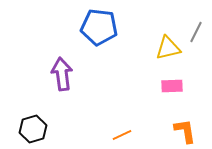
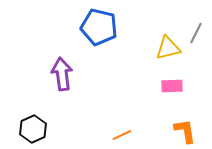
blue pentagon: rotated 6 degrees clockwise
gray line: moved 1 px down
black hexagon: rotated 8 degrees counterclockwise
